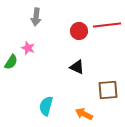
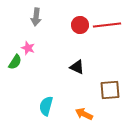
red circle: moved 1 px right, 6 px up
green semicircle: moved 4 px right
brown square: moved 2 px right
